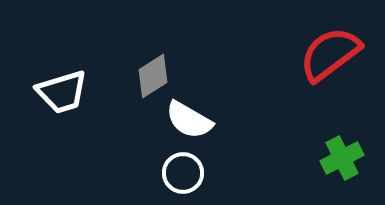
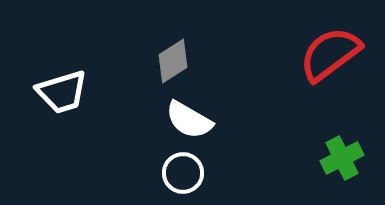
gray diamond: moved 20 px right, 15 px up
